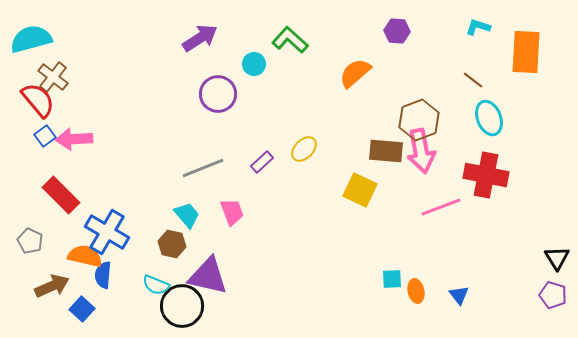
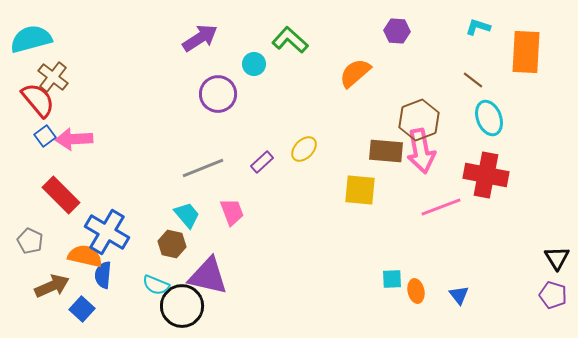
yellow square at (360, 190): rotated 20 degrees counterclockwise
